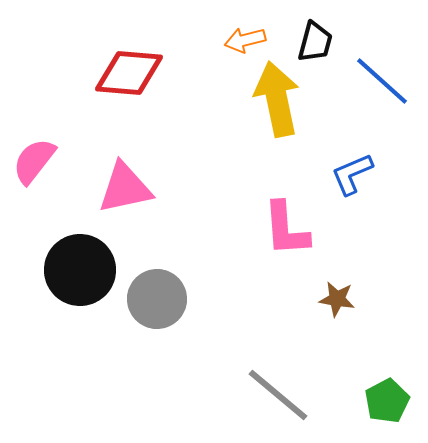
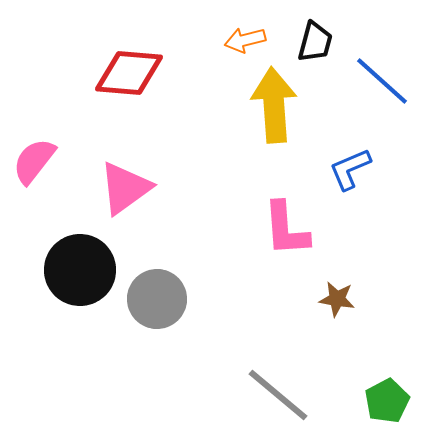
yellow arrow: moved 3 px left, 6 px down; rotated 8 degrees clockwise
blue L-shape: moved 2 px left, 5 px up
pink triangle: rotated 24 degrees counterclockwise
